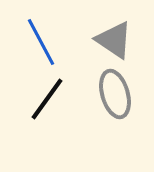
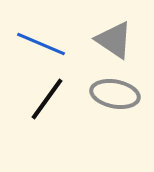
blue line: moved 2 px down; rotated 39 degrees counterclockwise
gray ellipse: rotated 63 degrees counterclockwise
